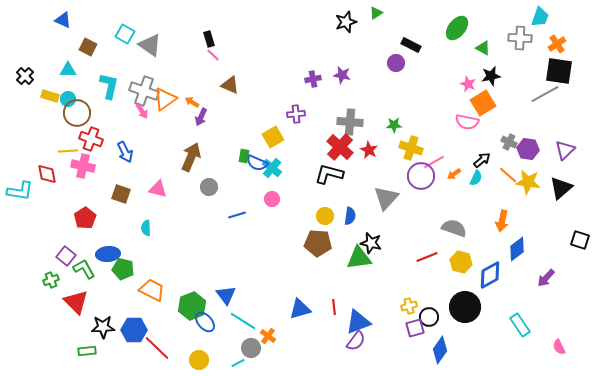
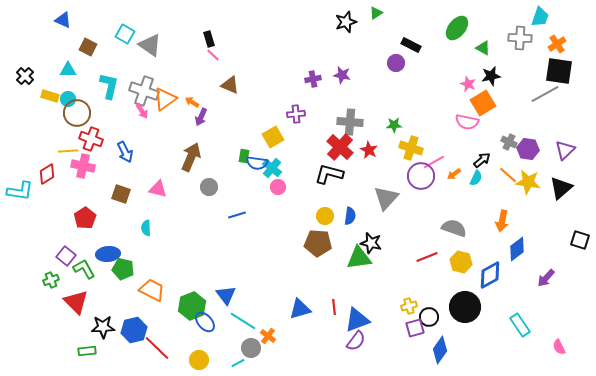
blue semicircle at (257, 163): rotated 15 degrees counterclockwise
red diamond at (47, 174): rotated 70 degrees clockwise
pink circle at (272, 199): moved 6 px right, 12 px up
blue triangle at (358, 322): moved 1 px left, 2 px up
blue hexagon at (134, 330): rotated 15 degrees counterclockwise
